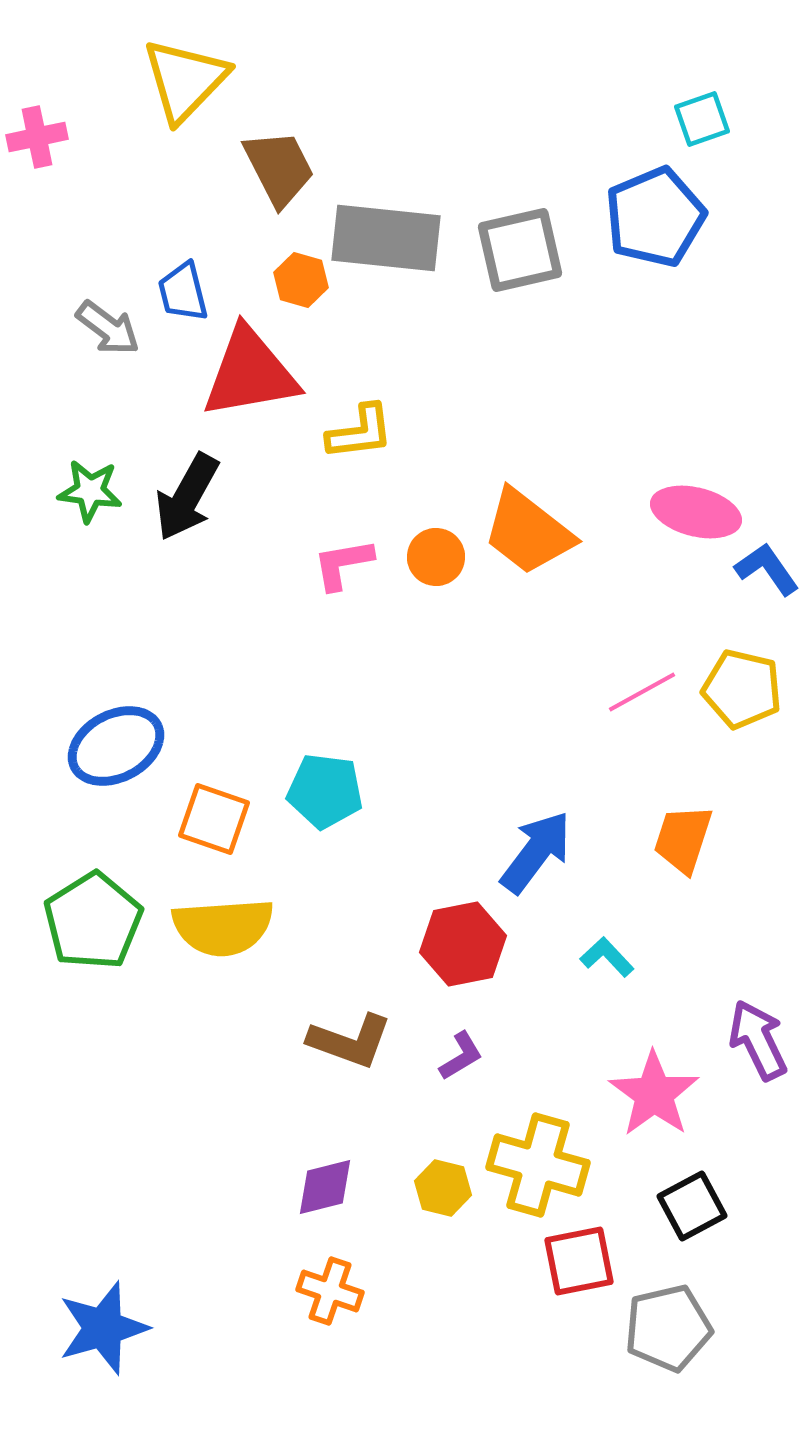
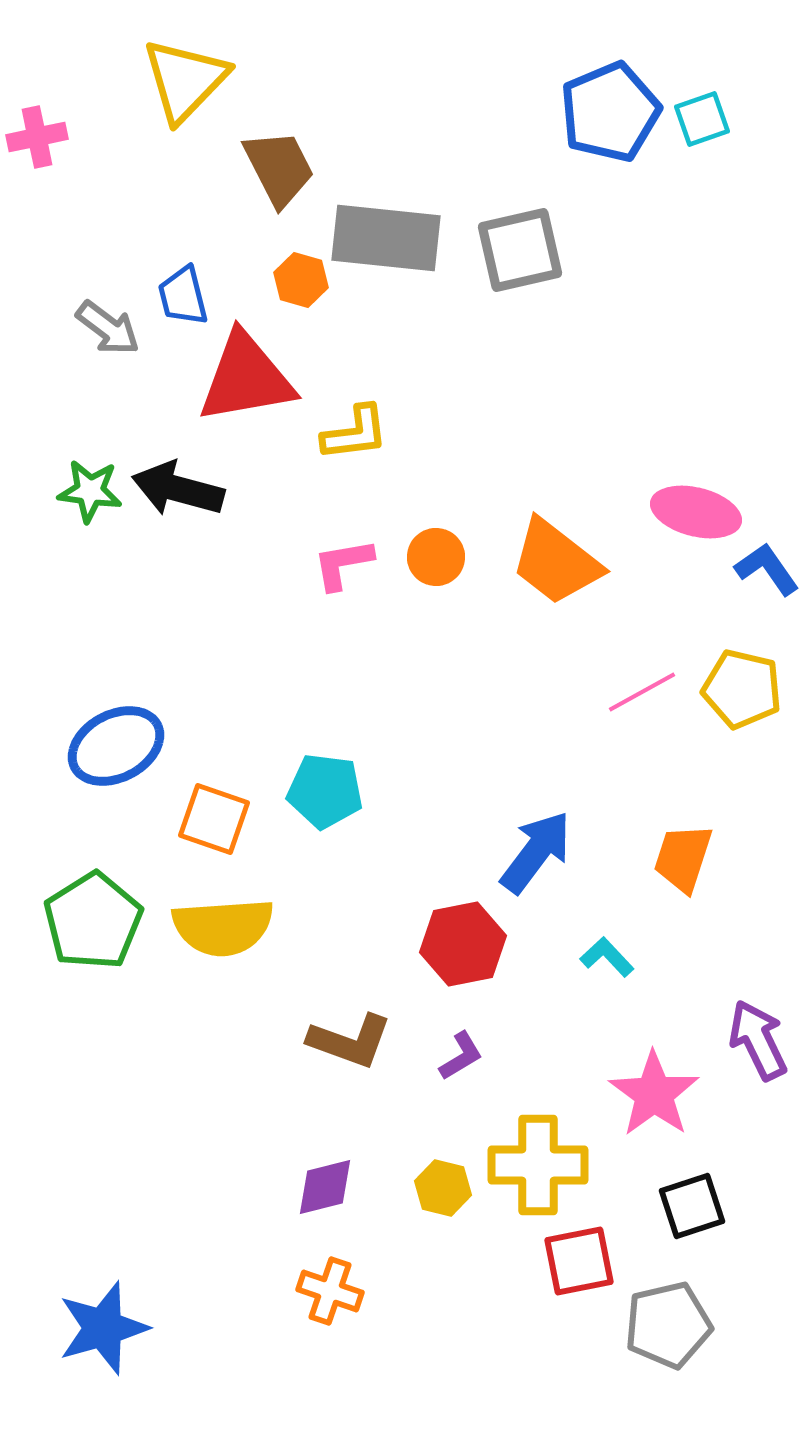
blue pentagon at (655, 217): moved 45 px left, 105 px up
blue trapezoid at (183, 292): moved 4 px down
red triangle at (250, 373): moved 4 px left, 5 px down
yellow L-shape at (360, 432): moved 5 px left, 1 px down
black arrow at (187, 497): moved 9 px left, 8 px up; rotated 76 degrees clockwise
orange trapezoid at (528, 532): moved 28 px right, 30 px down
orange trapezoid at (683, 839): moved 19 px down
yellow cross at (538, 1165): rotated 16 degrees counterclockwise
black square at (692, 1206): rotated 10 degrees clockwise
gray pentagon at (668, 1328): moved 3 px up
